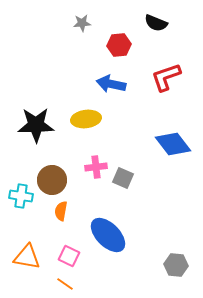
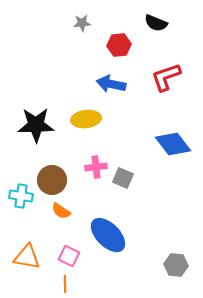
orange semicircle: rotated 66 degrees counterclockwise
orange line: rotated 54 degrees clockwise
